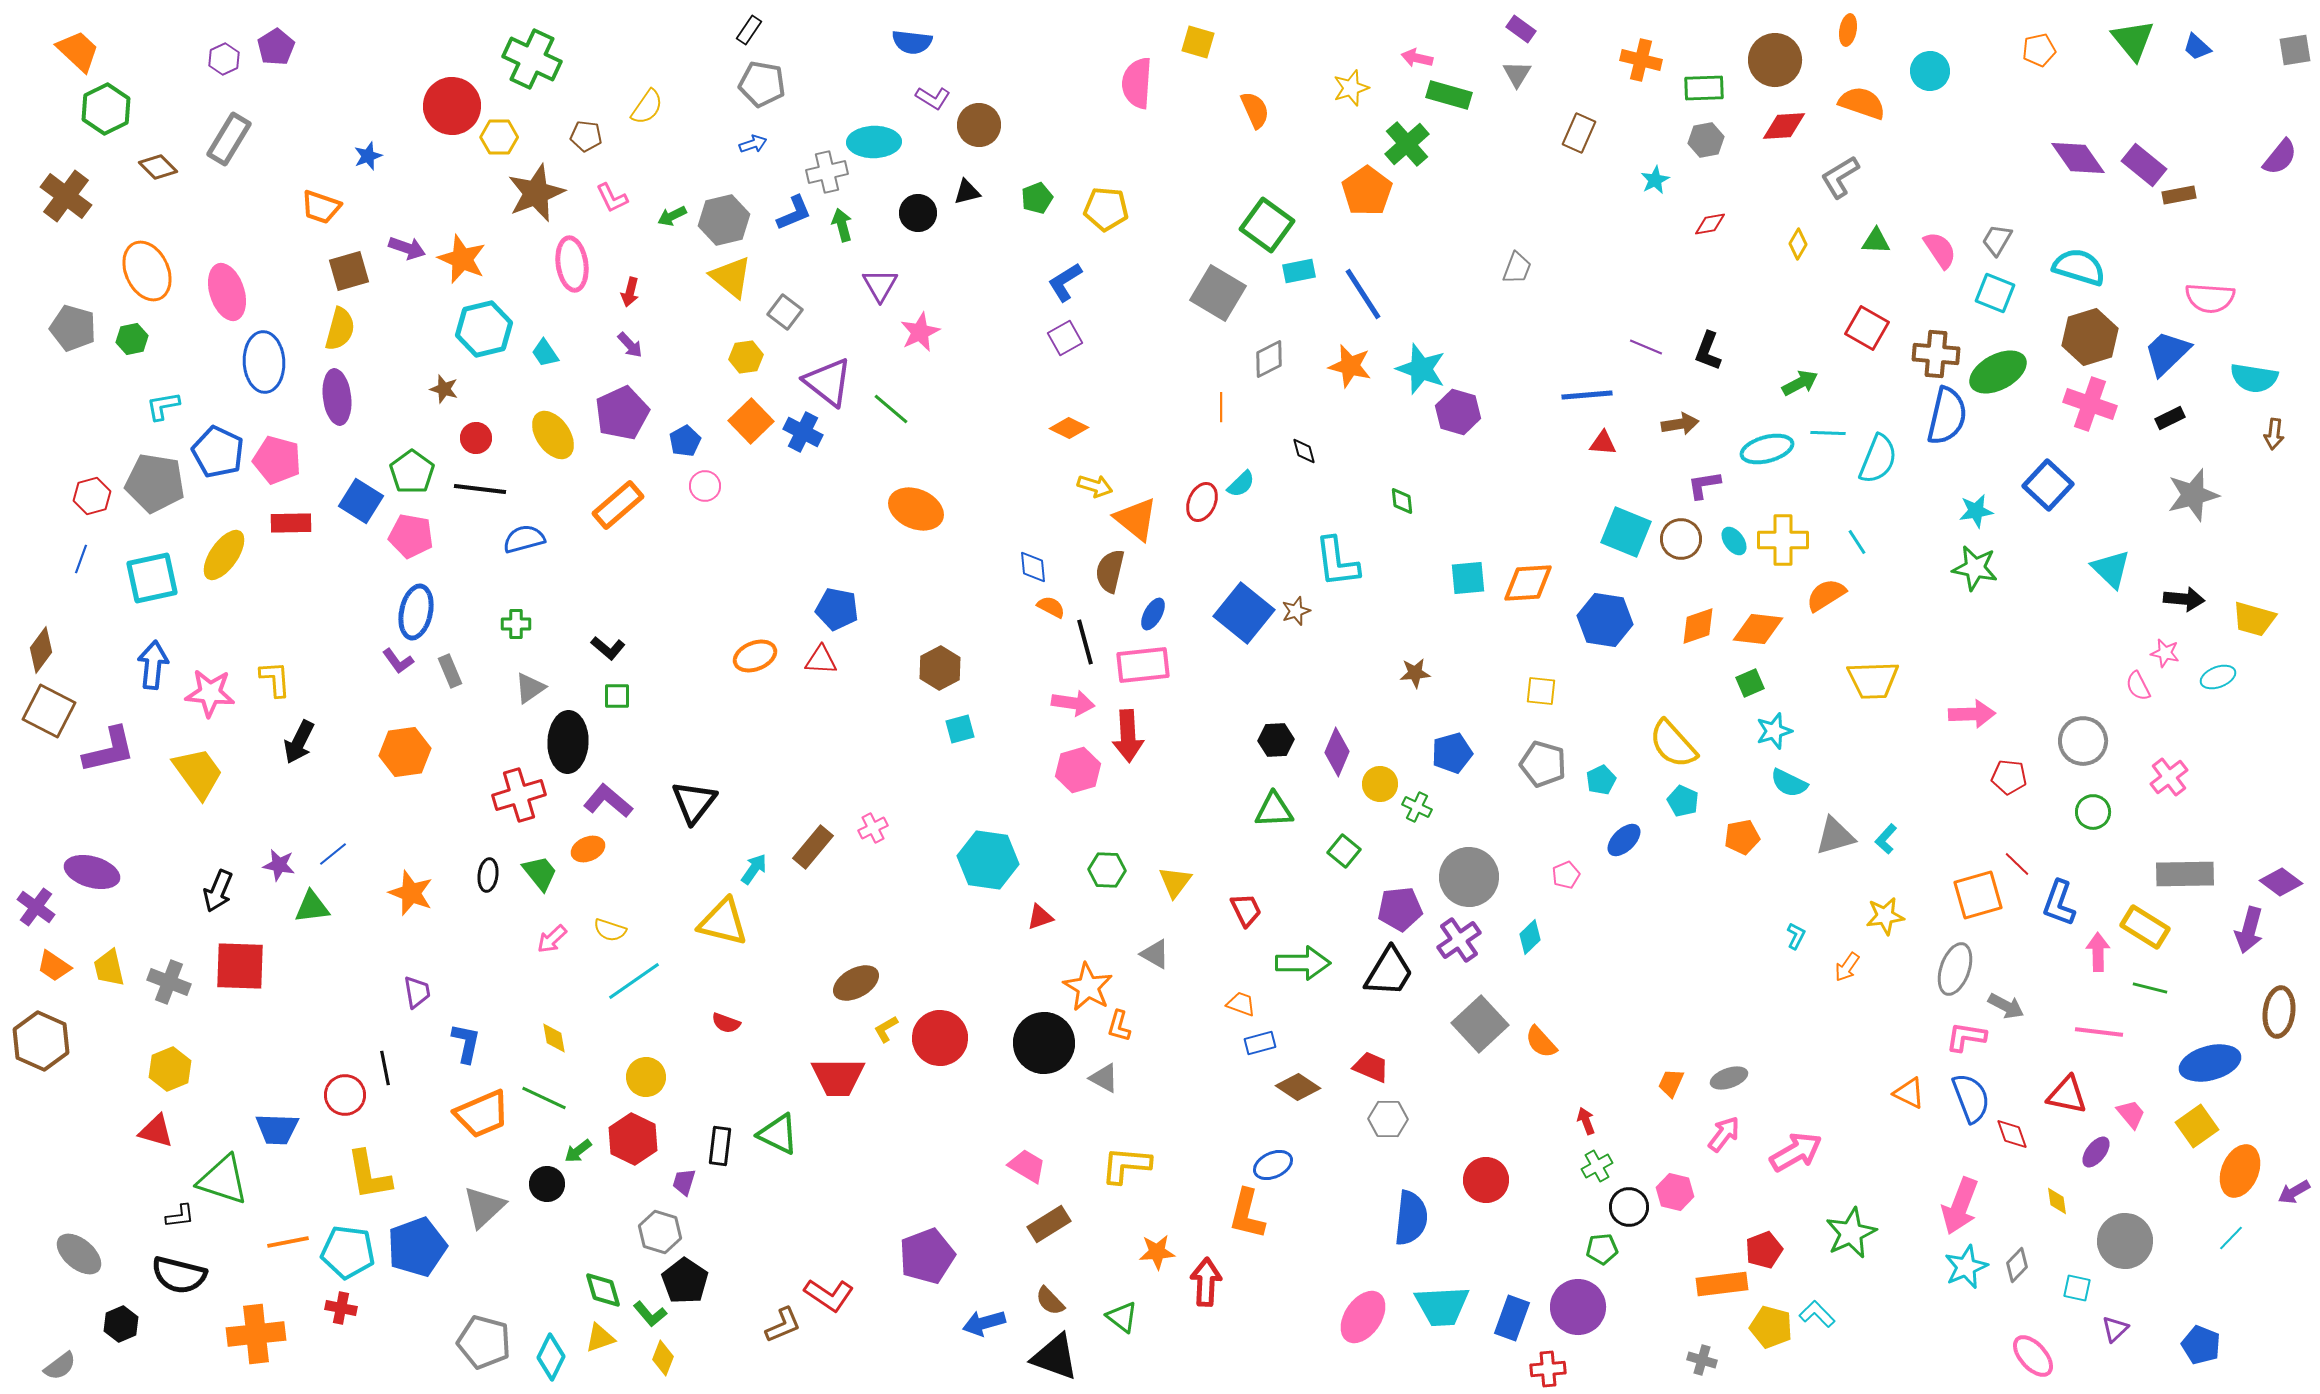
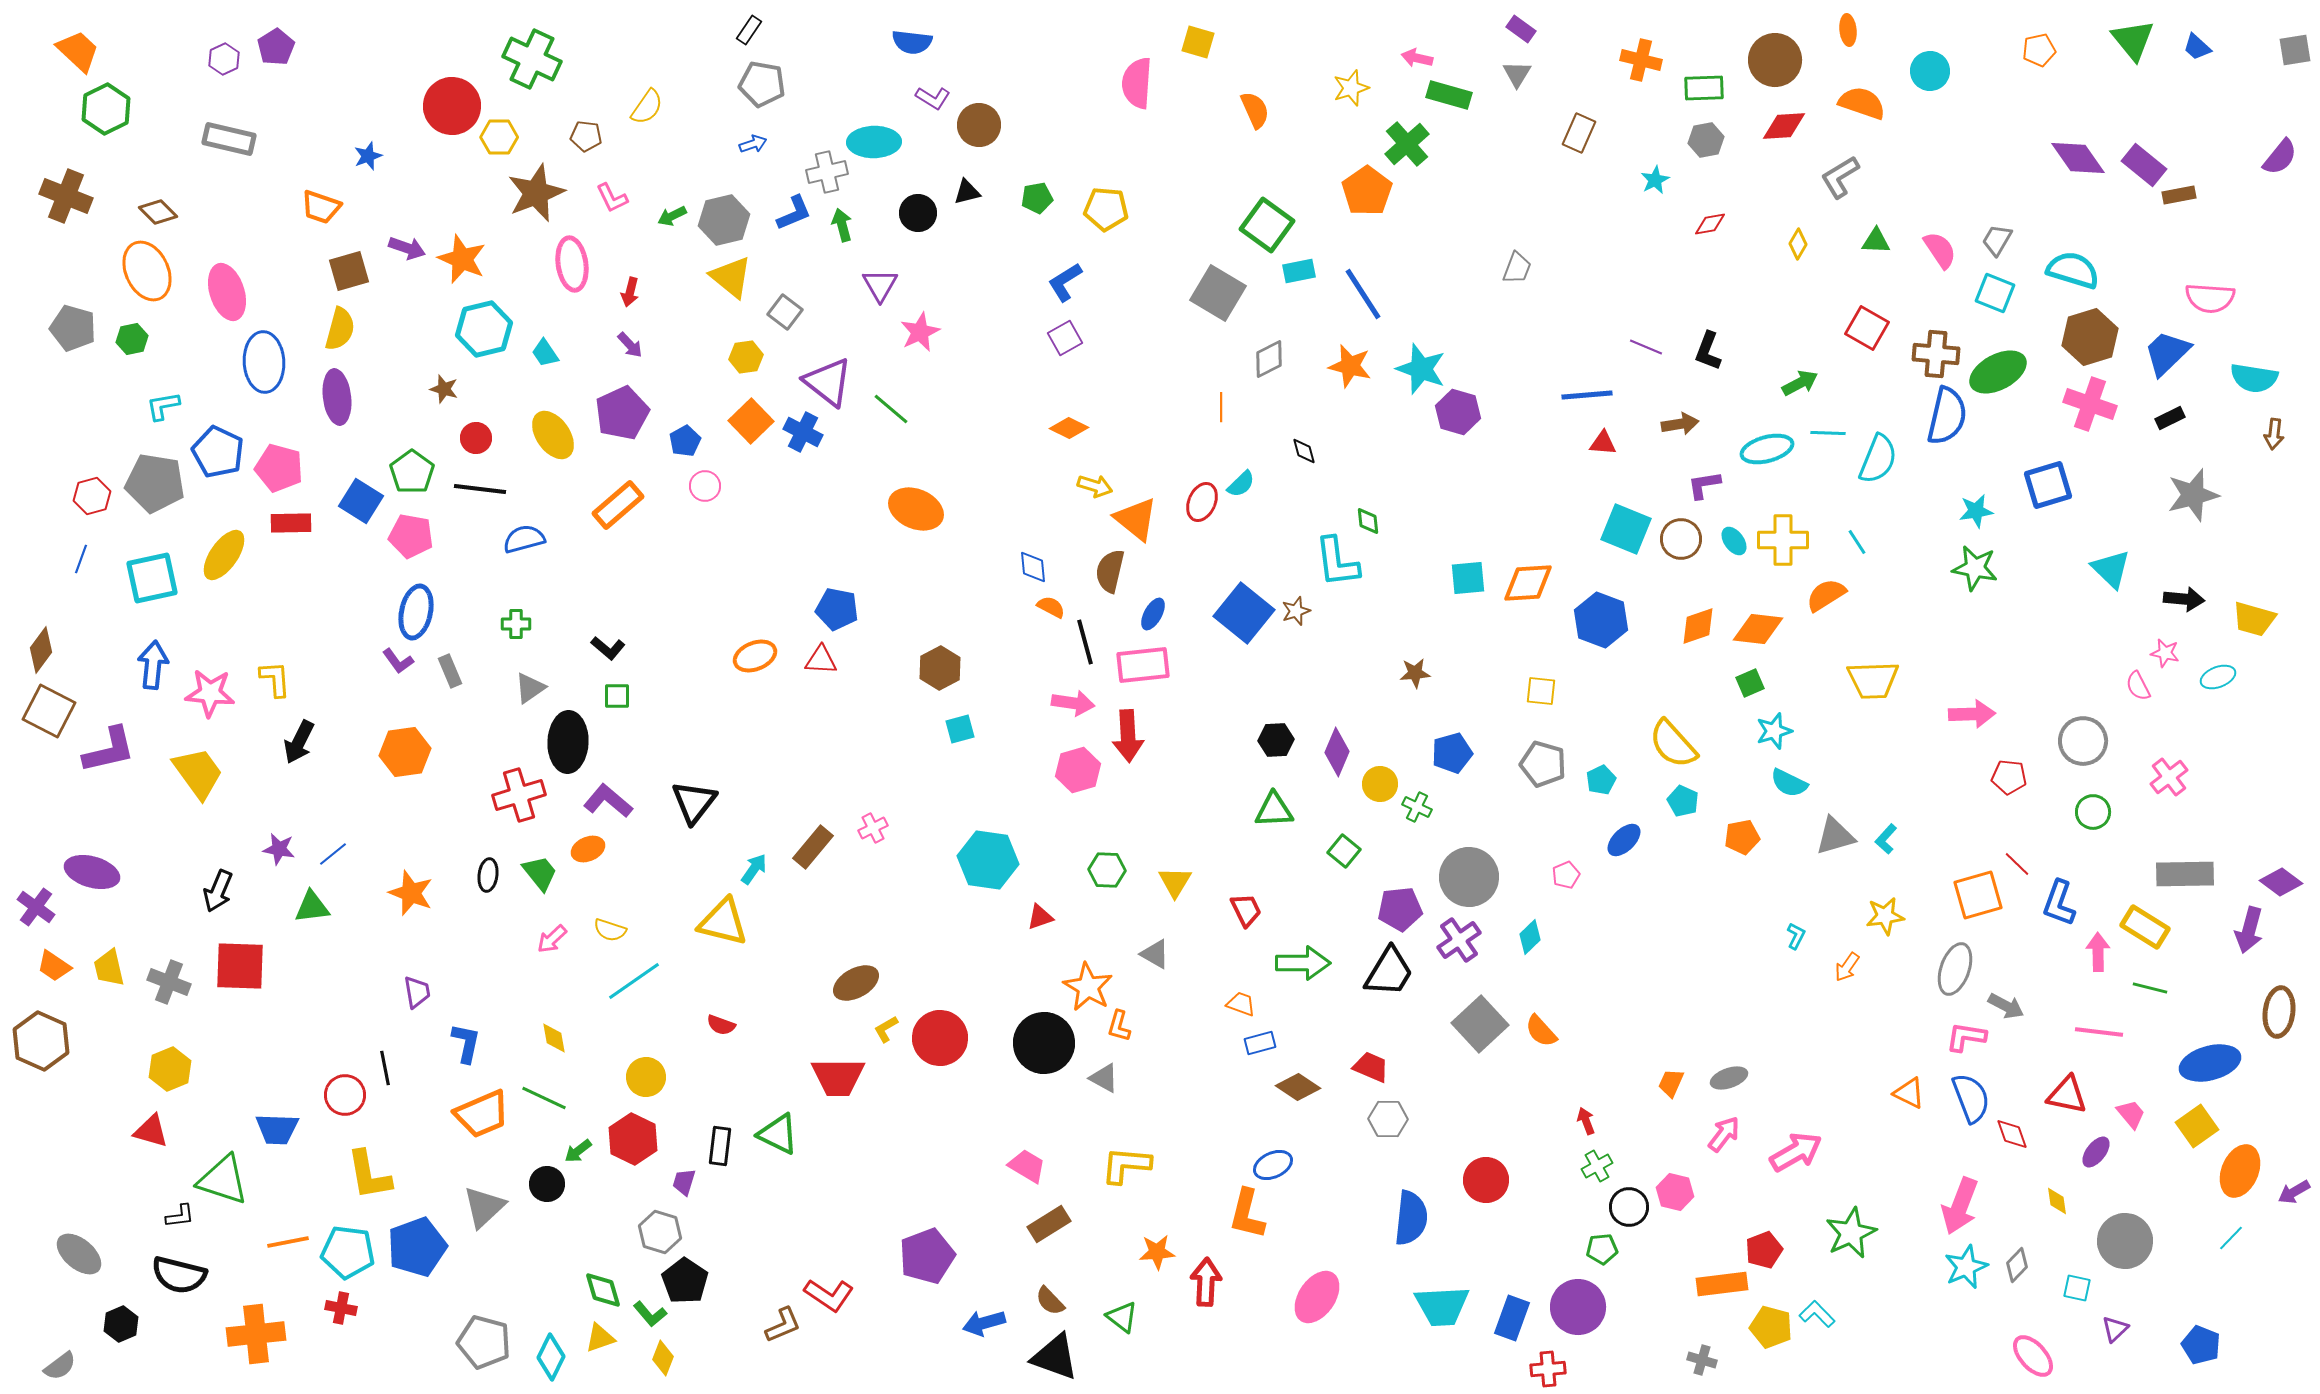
orange ellipse at (1848, 30): rotated 16 degrees counterclockwise
gray rectangle at (229, 139): rotated 72 degrees clockwise
brown diamond at (158, 167): moved 45 px down
brown cross at (66, 196): rotated 15 degrees counterclockwise
green pentagon at (1037, 198): rotated 12 degrees clockwise
cyan semicircle at (2079, 267): moved 6 px left, 3 px down
pink pentagon at (277, 460): moved 2 px right, 8 px down
blue square at (2048, 485): rotated 30 degrees clockwise
green diamond at (1402, 501): moved 34 px left, 20 px down
cyan square at (1626, 532): moved 3 px up
blue hexagon at (1605, 620): moved 4 px left; rotated 12 degrees clockwise
purple star at (279, 865): moved 16 px up
yellow triangle at (1175, 882): rotated 6 degrees counterclockwise
red semicircle at (726, 1023): moved 5 px left, 2 px down
orange semicircle at (1541, 1042): moved 11 px up
red triangle at (156, 1131): moved 5 px left
pink ellipse at (1363, 1317): moved 46 px left, 20 px up
